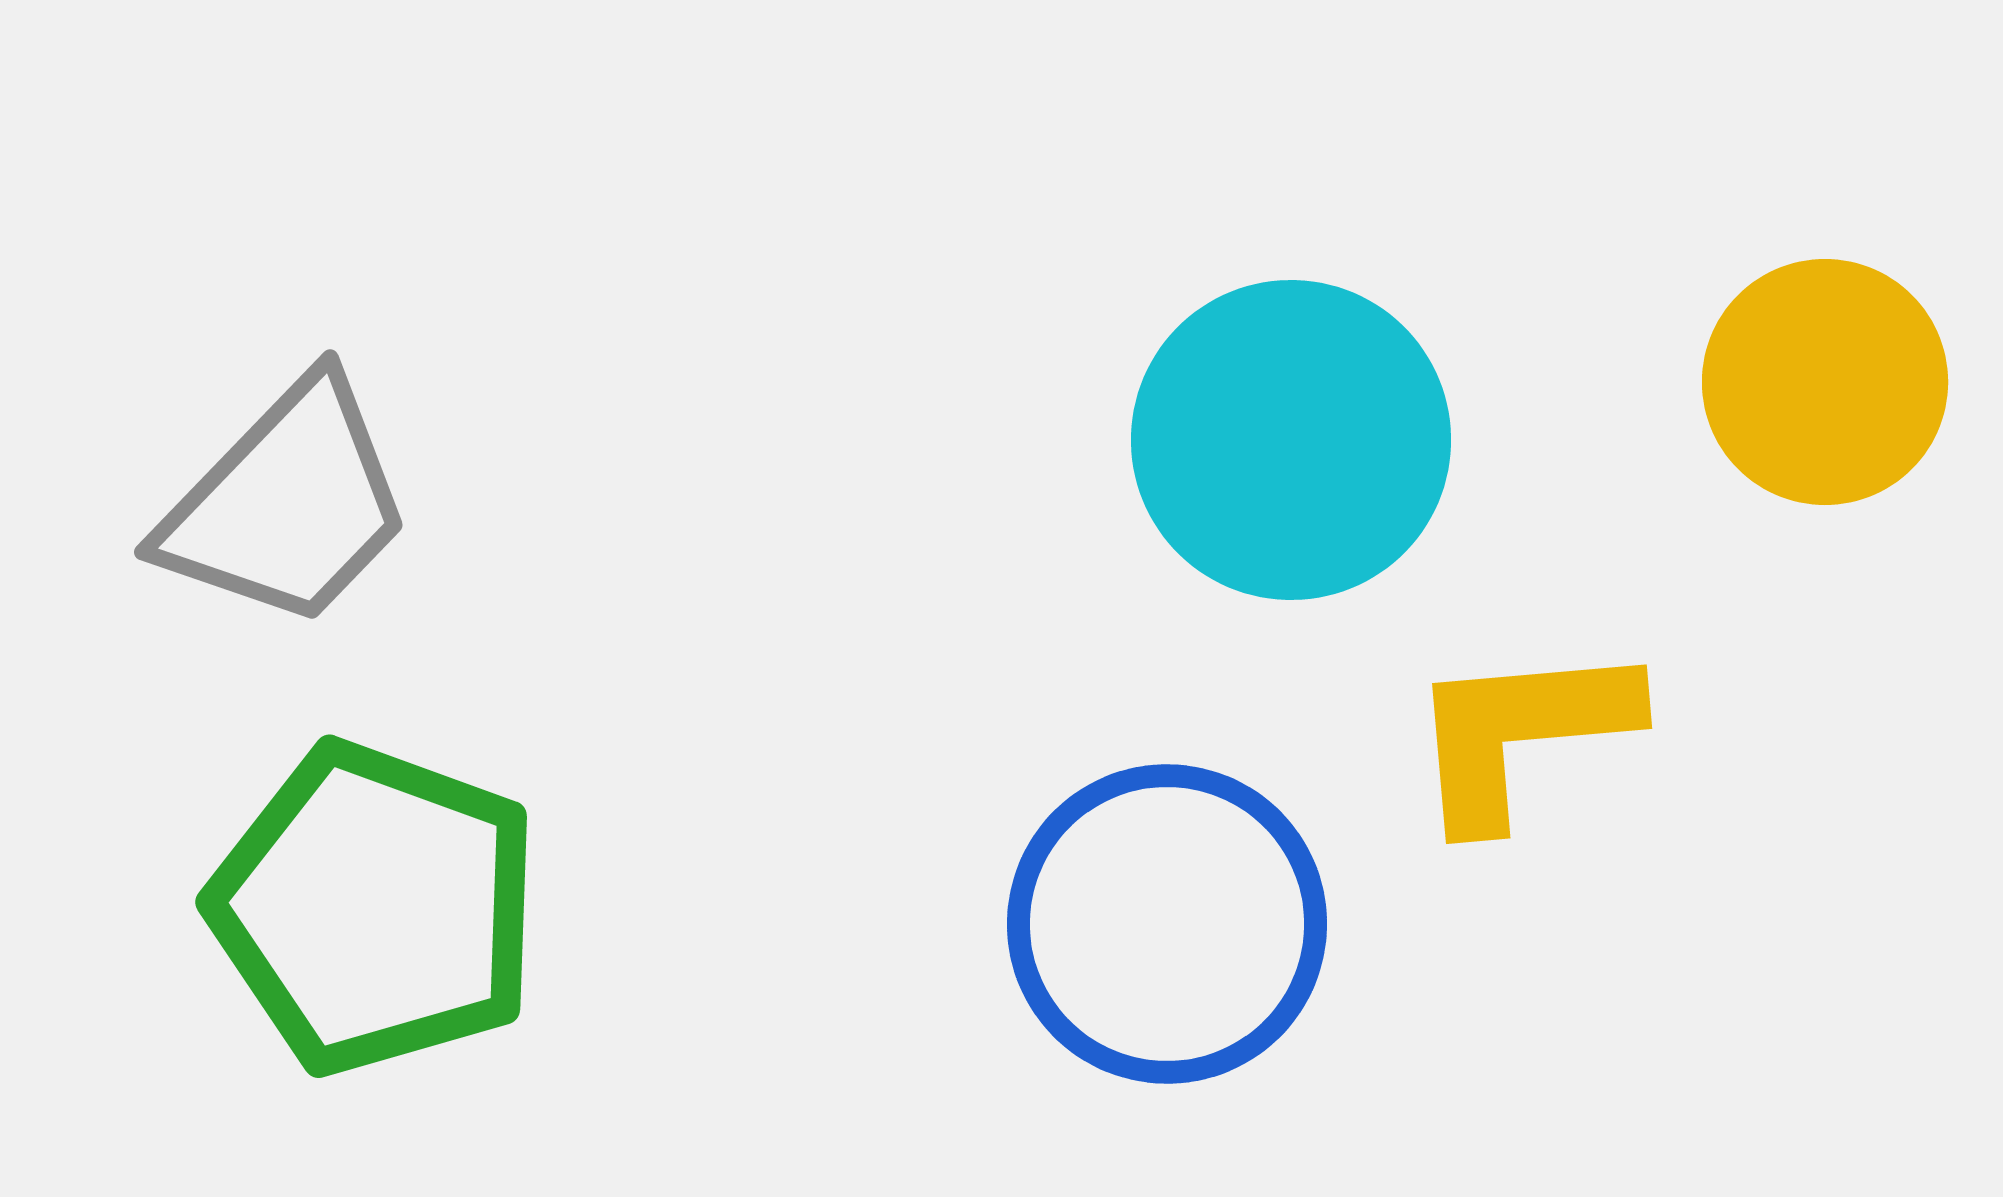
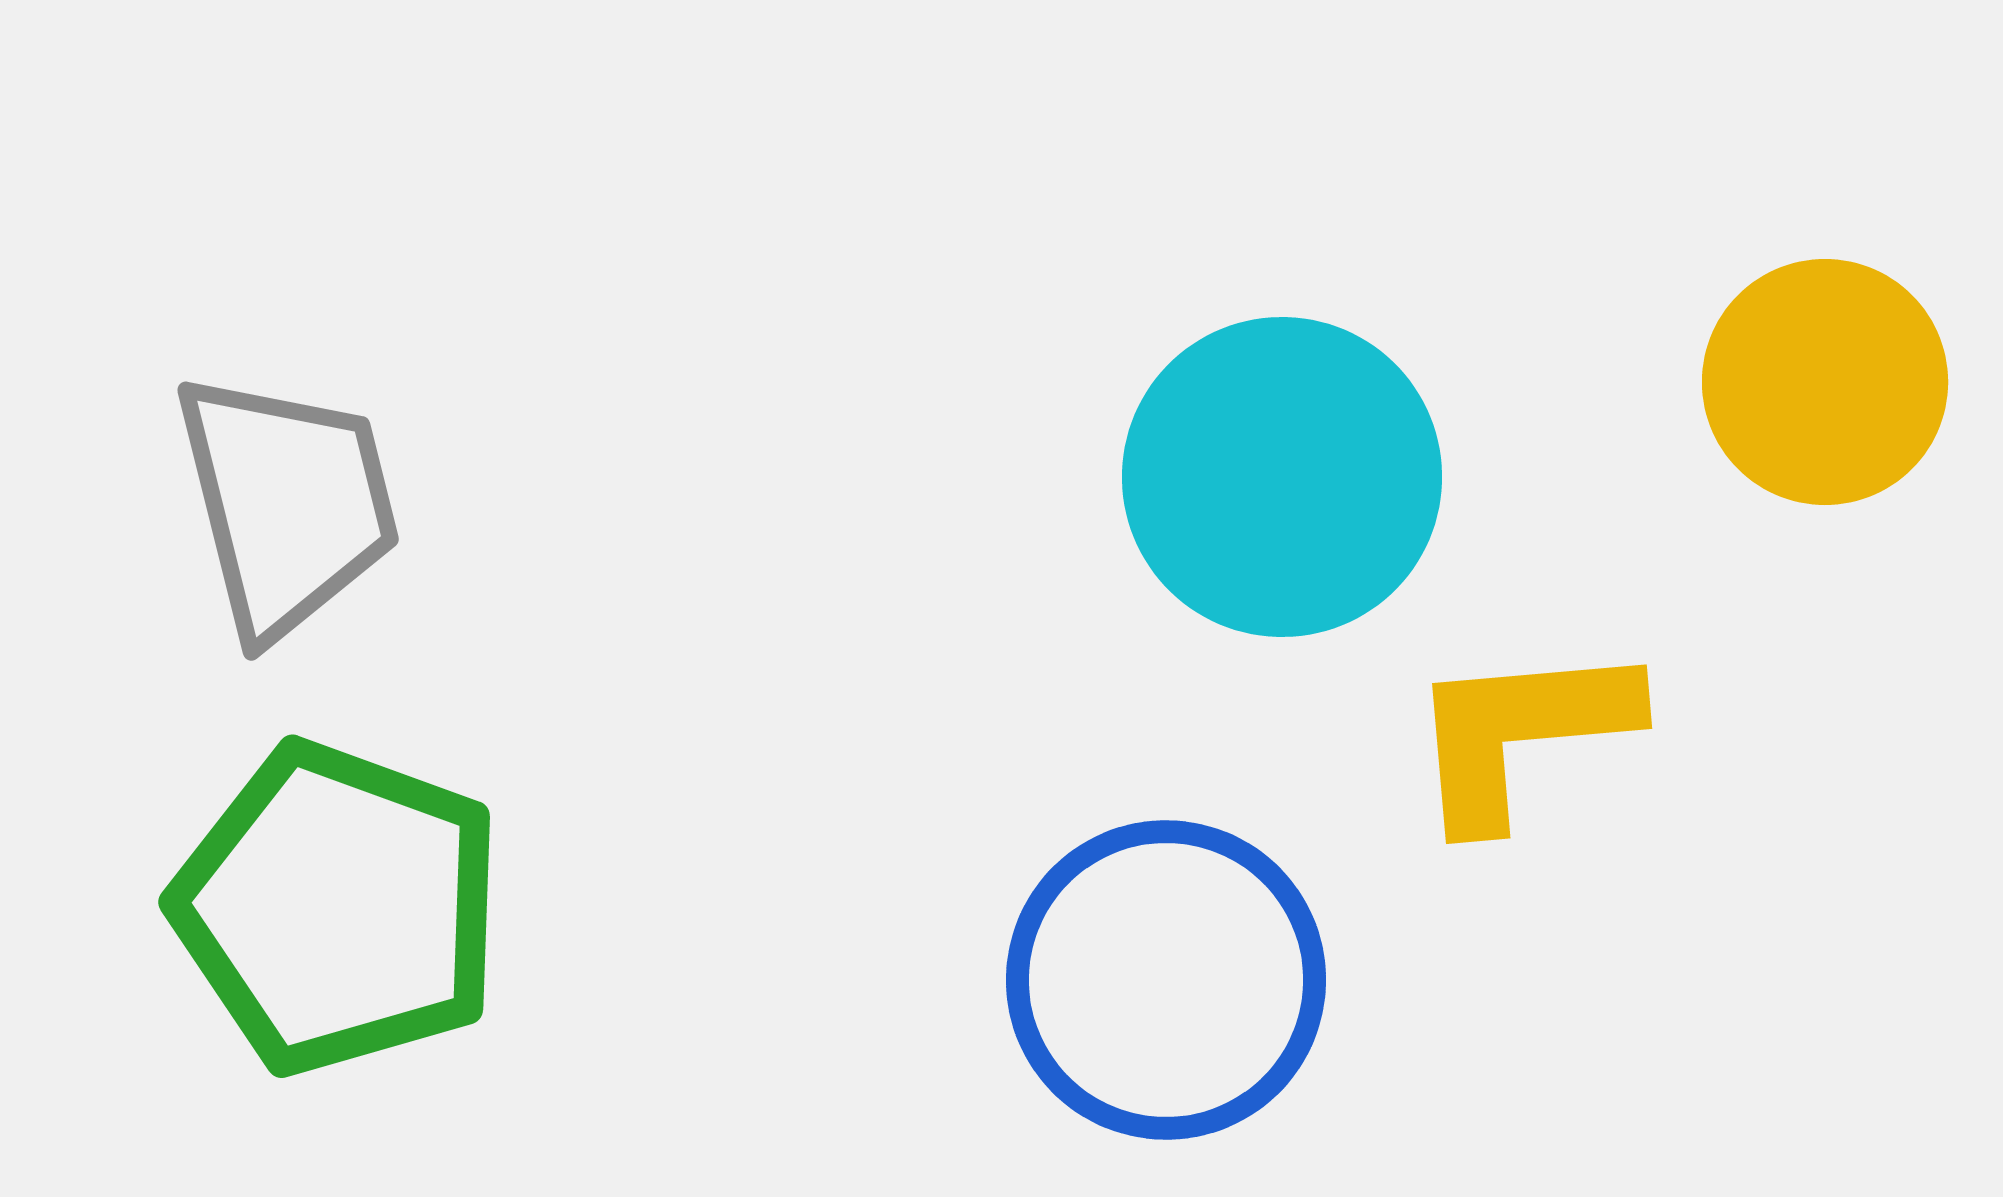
cyan circle: moved 9 px left, 37 px down
gray trapezoid: rotated 58 degrees counterclockwise
green pentagon: moved 37 px left
blue circle: moved 1 px left, 56 px down
